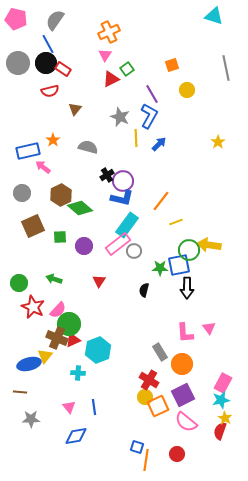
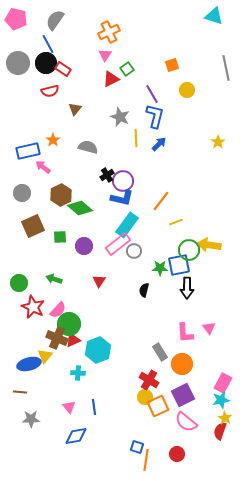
blue L-shape at (149, 116): moved 6 px right; rotated 15 degrees counterclockwise
